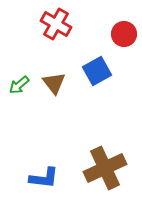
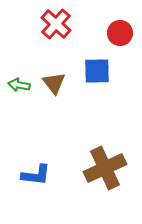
red cross: rotated 12 degrees clockwise
red circle: moved 4 px left, 1 px up
blue square: rotated 28 degrees clockwise
green arrow: rotated 50 degrees clockwise
blue L-shape: moved 8 px left, 3 px up
